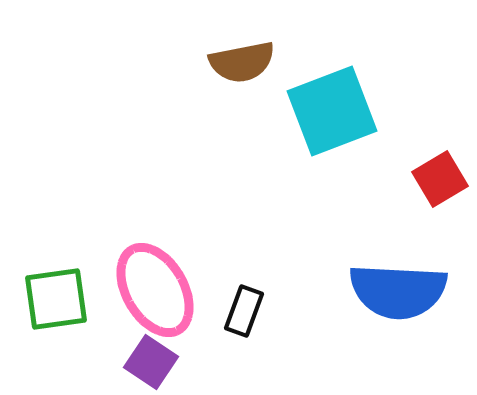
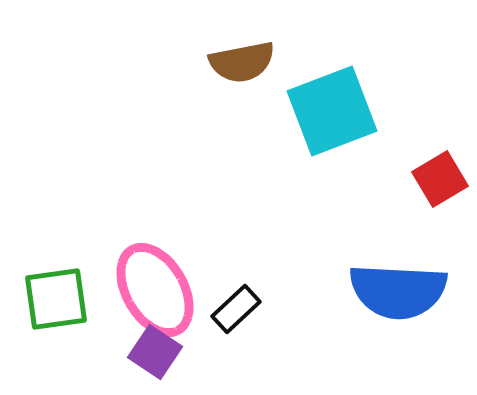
black rectangle: moved 8 px left, 2 px up; rotated 27 degrees clockwise
purple square: moved 4 px right, 10 px up
